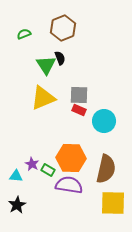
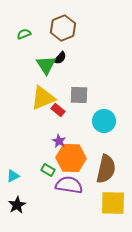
black semicircle: rotated 64 degrees clockwise
red rectangle: moved 21 px left; rotated 16 degrees clockwise
purple star: moved 27 px right, 23 px up
cyan triangle: moved 3 px left; rotated 32 degrees counterclockwise
